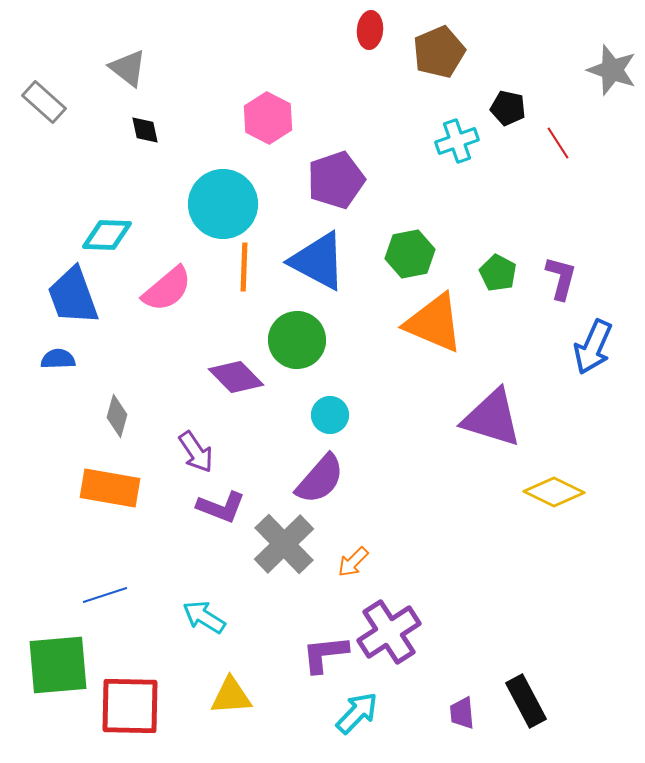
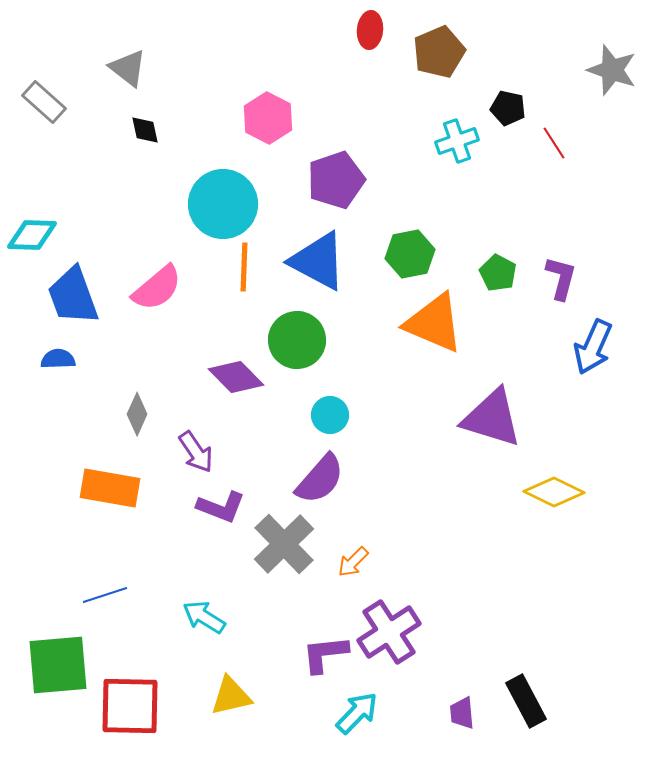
red line at (558, 143): moved 4 px left
cyan diamond at (107, 235): moved 75 px left
pink semicircle at (167, 289): moved 10 px left, 1 px up
gray diamond at (117, 416): moved 20 px right, 2 px up; rotated 9 degrees clockwise
yellow triangle at (231, 696): rotated 9 degrees counterclockwise
